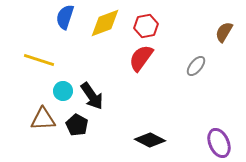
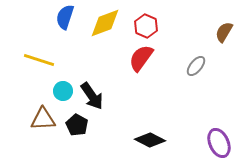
red hexagon: rotated 25 degrees counterclockwise
